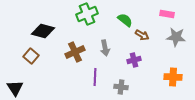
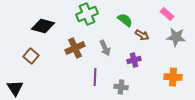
pink rectangle: rotated 32 degrees clockwise
black diamond: moved 5 px up
gray arrow: rotated 14 degrees counterclockwise
brown cross: moved 4 px up
